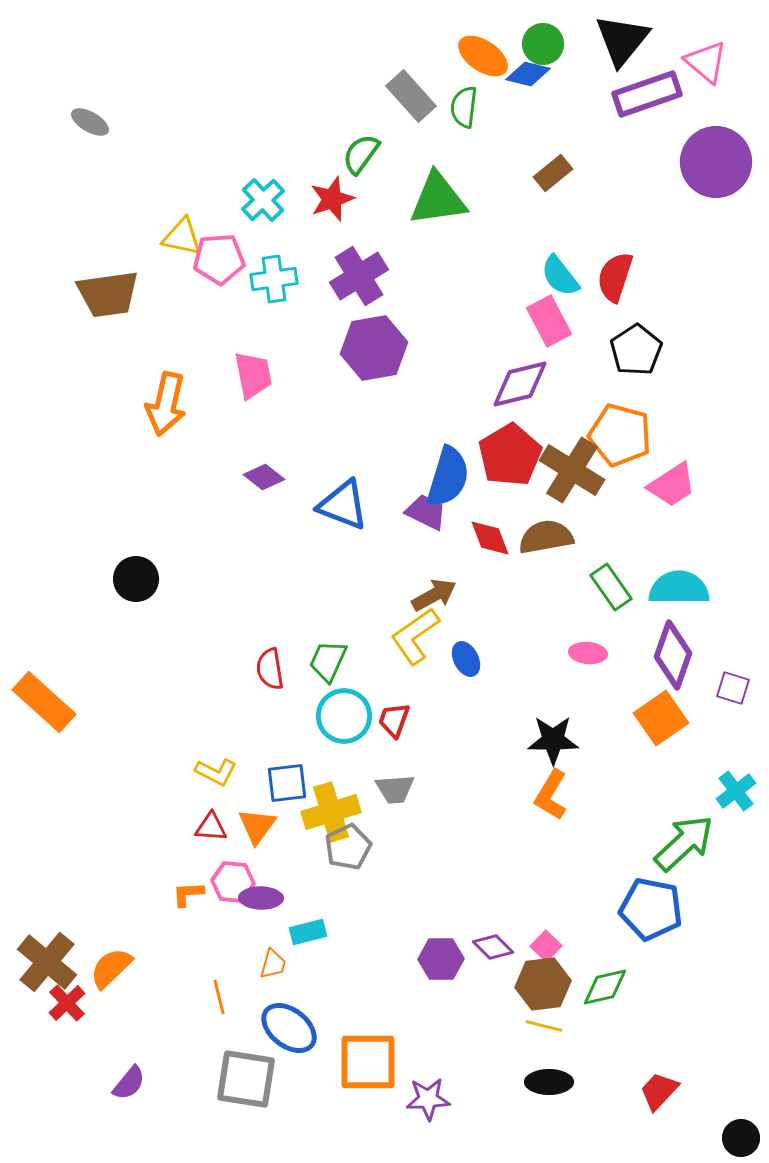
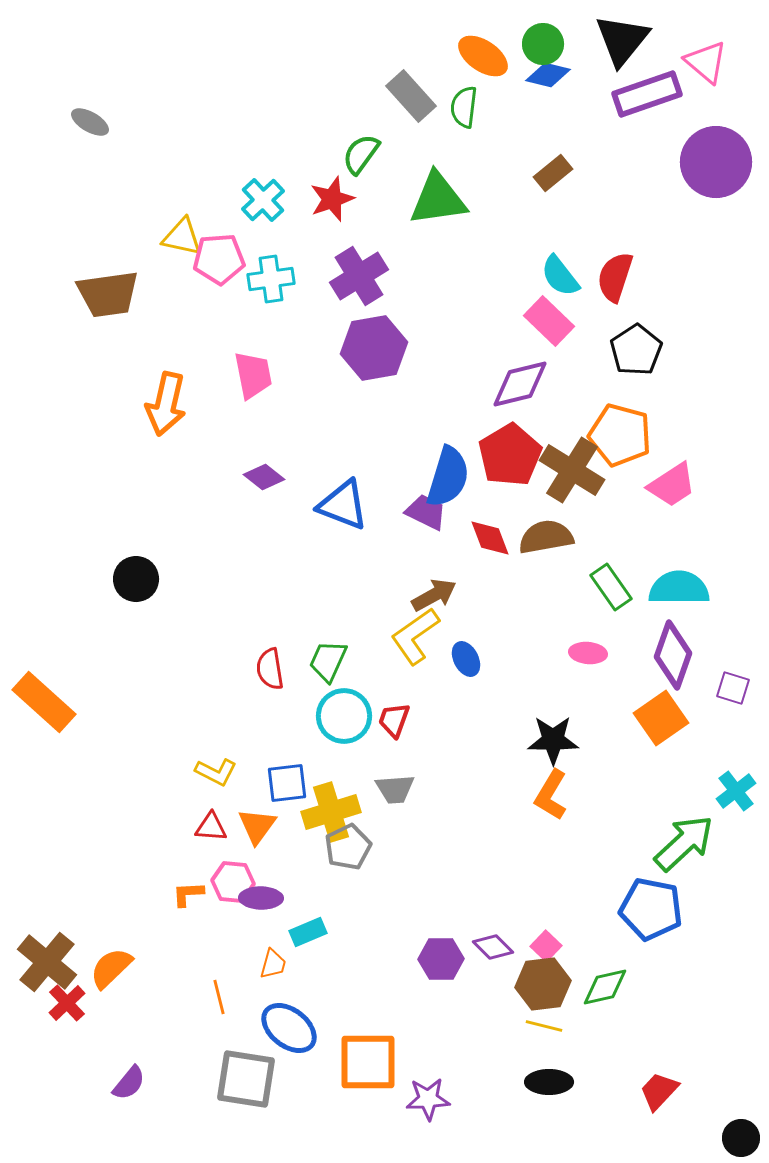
blue diamond at (528, 74): moved 20 px right, 1 px down
cyan cross at (274, 279): moved 3 px left
pink rectangle at (549, 321): rotated 18 degrees counterclockwise
cyan rectangle at (308, 932): rotated 9 degrees counterclockwise
